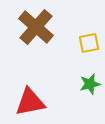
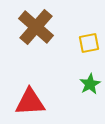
green star: rotated 15 degrees counterclockwise
red triangle: rotated 8 degrees clockwise
